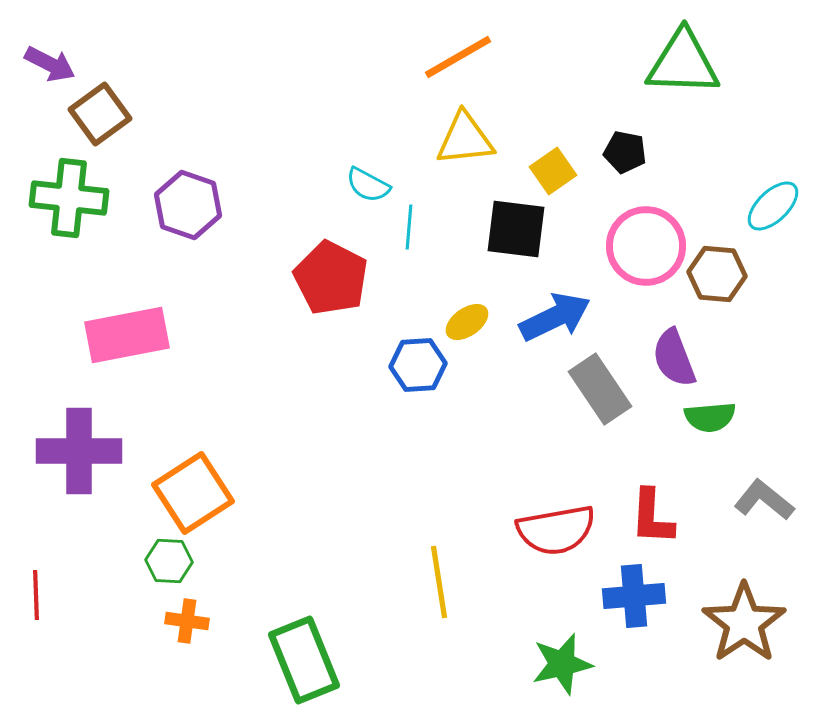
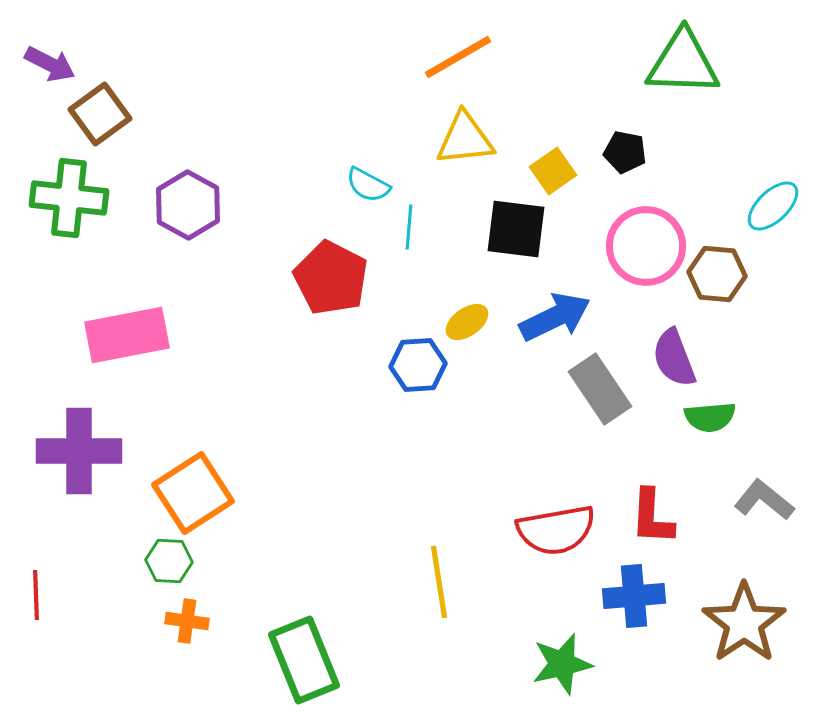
purple hexagon: rotated 10 degrees clockwise
